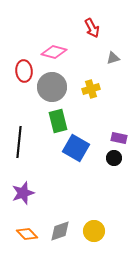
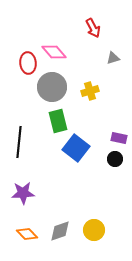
red arrow: moved 1 px right
pink diamond: rotated 35 degrees clockwise
red ellipse: moved 4 px right, 8 px up
yellow cross: moved 1 px left, 2 px down
blue square: rotated 8 degrees clockwise
black circle: moved 1 px right, 1 px down
purple star: rotated 15 degrees clockwise
yellow circle: moved 1 px up
